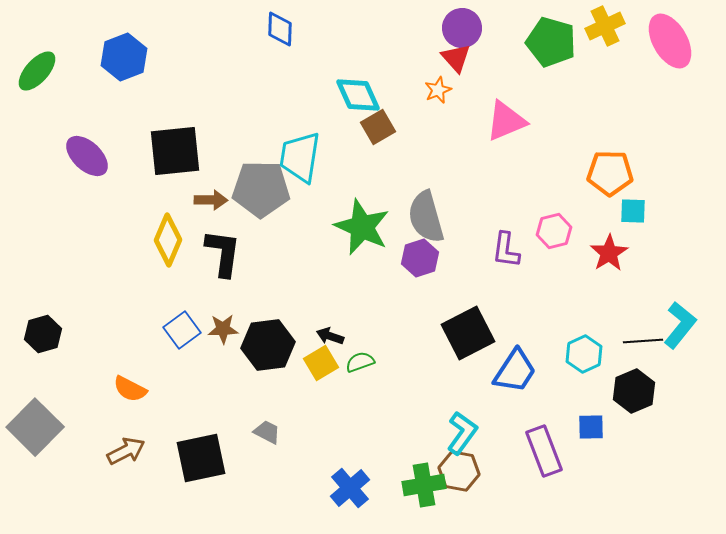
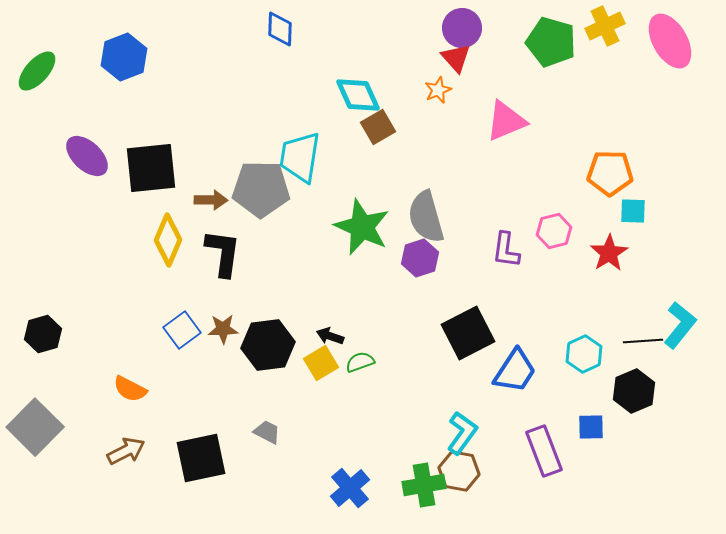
black square at (175, 151): moved 24 px left, 17 px down
